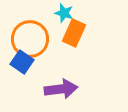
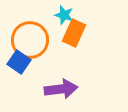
cyan star: moved 2 px down
orange circle: moved 1 px down
blue square: moved 3 px left
